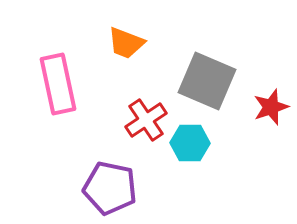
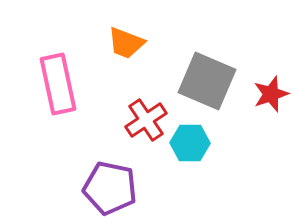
red star: moved 13 px up
